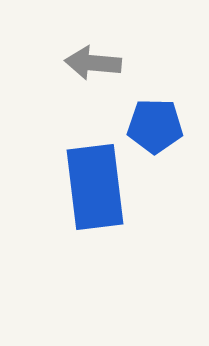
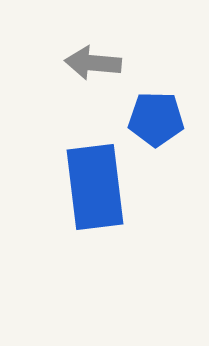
blue pentagon: moved 1 px right, 7 px up
